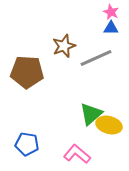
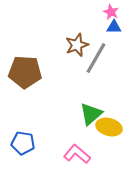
blue triangle: moved 3 px right, 1 px up
brown star: moved 13 px right, 1 px up
gray line: rotated 36 degrees counterclockwise
brown pentagon: moved 2 px left
yellow ellipse: moved 2 px down
blue pentagon: moved 4 px left, 1 px up
